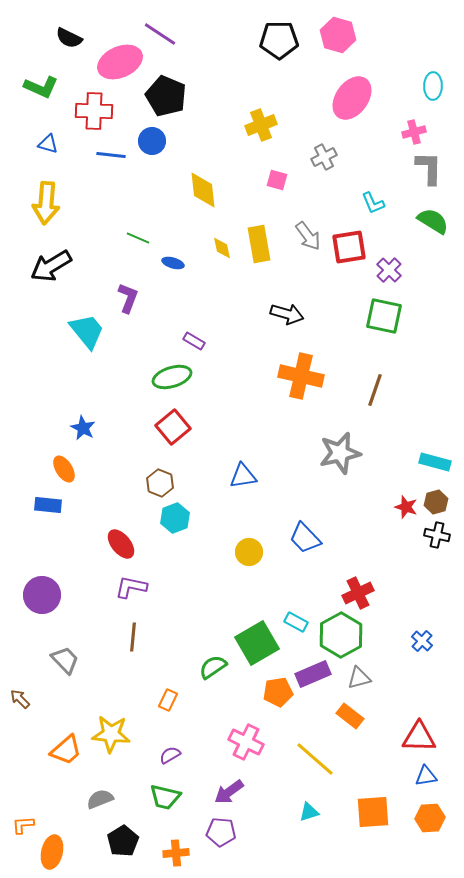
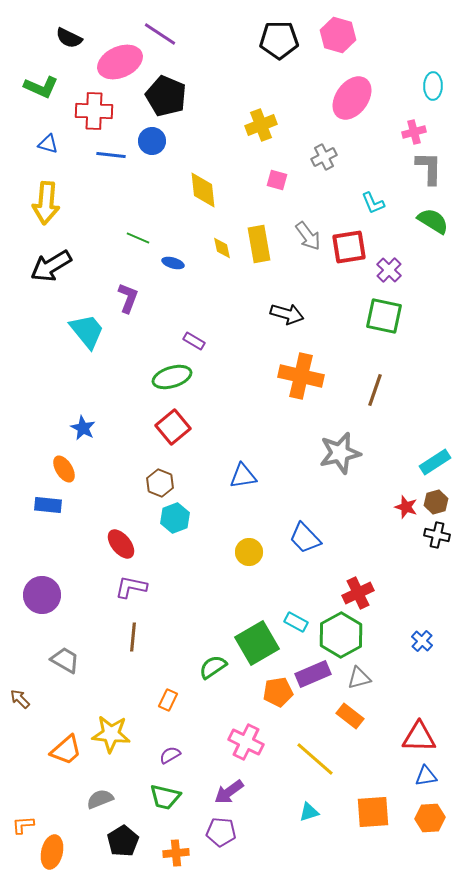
cyan rectangle at (435, 462): rotated 48 degrees counterclockwise
gray trapezoid at (65, 660): rotated 16 degrees counterclockwise
